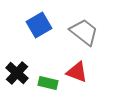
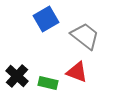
blue square: moved 7 px right, 6 px up
gray trapezoid: moved 1 px right, 4 px down
black cross: moved 3 px down
